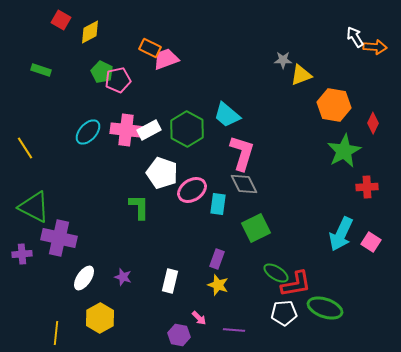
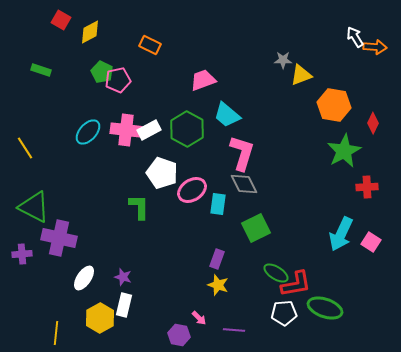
orange rectangle at (150, 48): moved 3 px up
pink trapezoid at (166, 59): moved 37 px right, 21 px down
white rectangle at (170, 281): moved 46 px left, 24 px down
